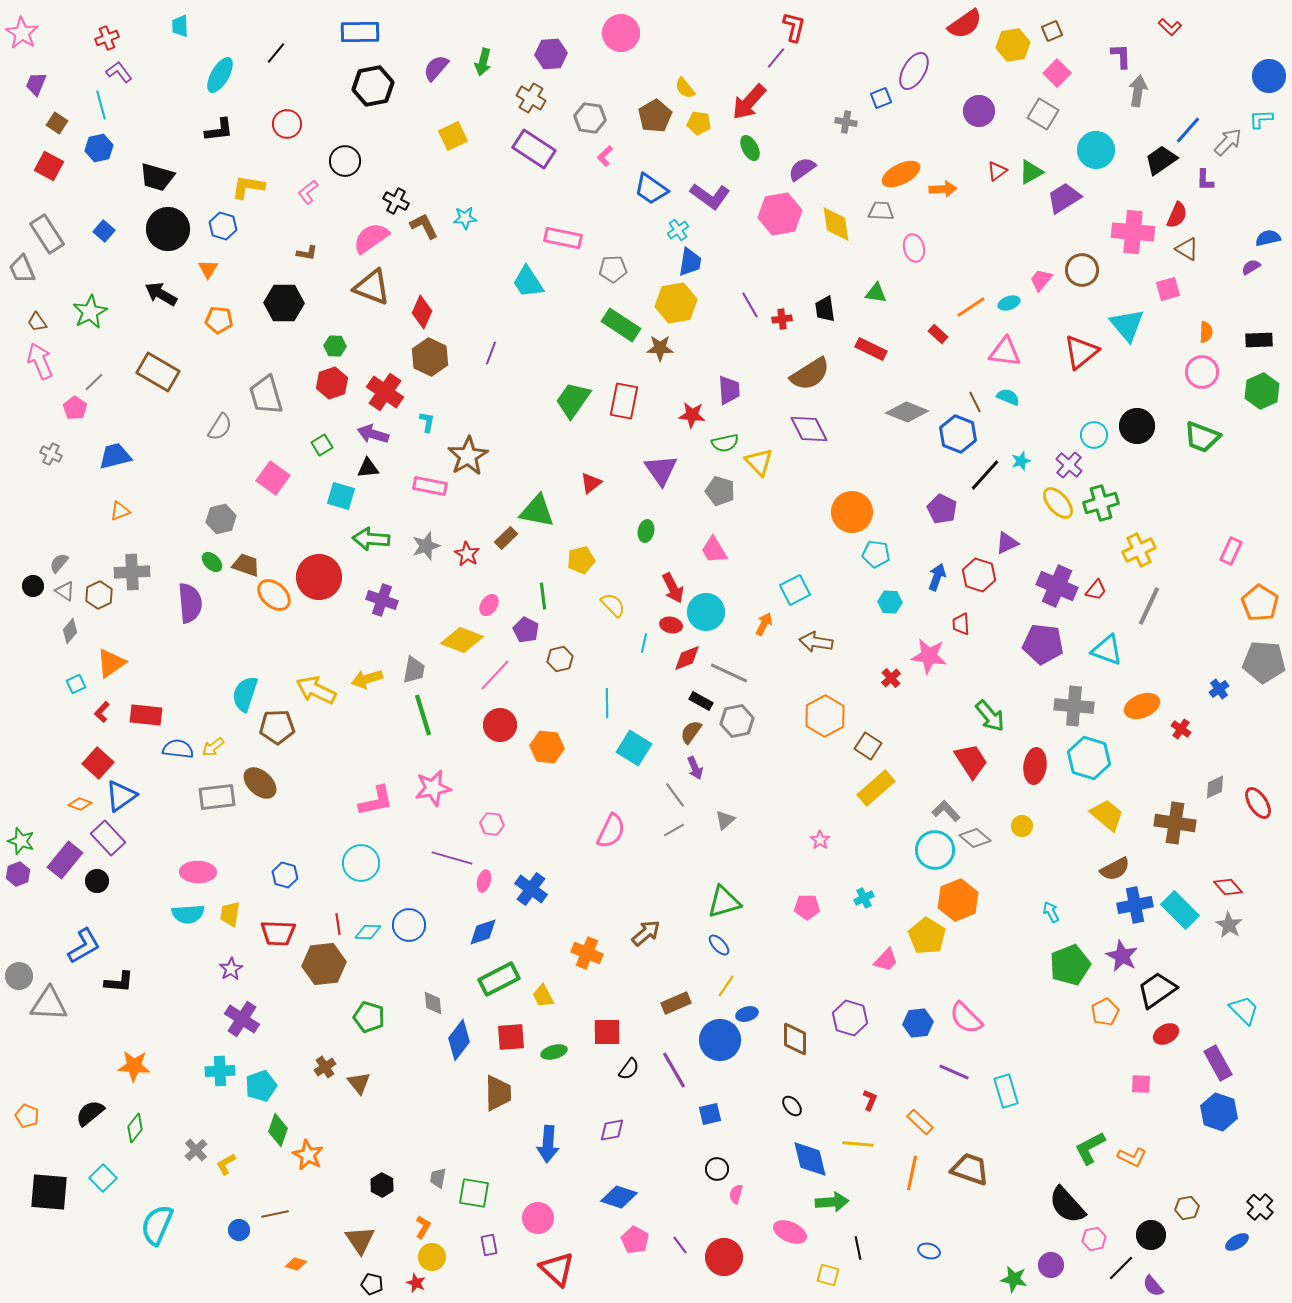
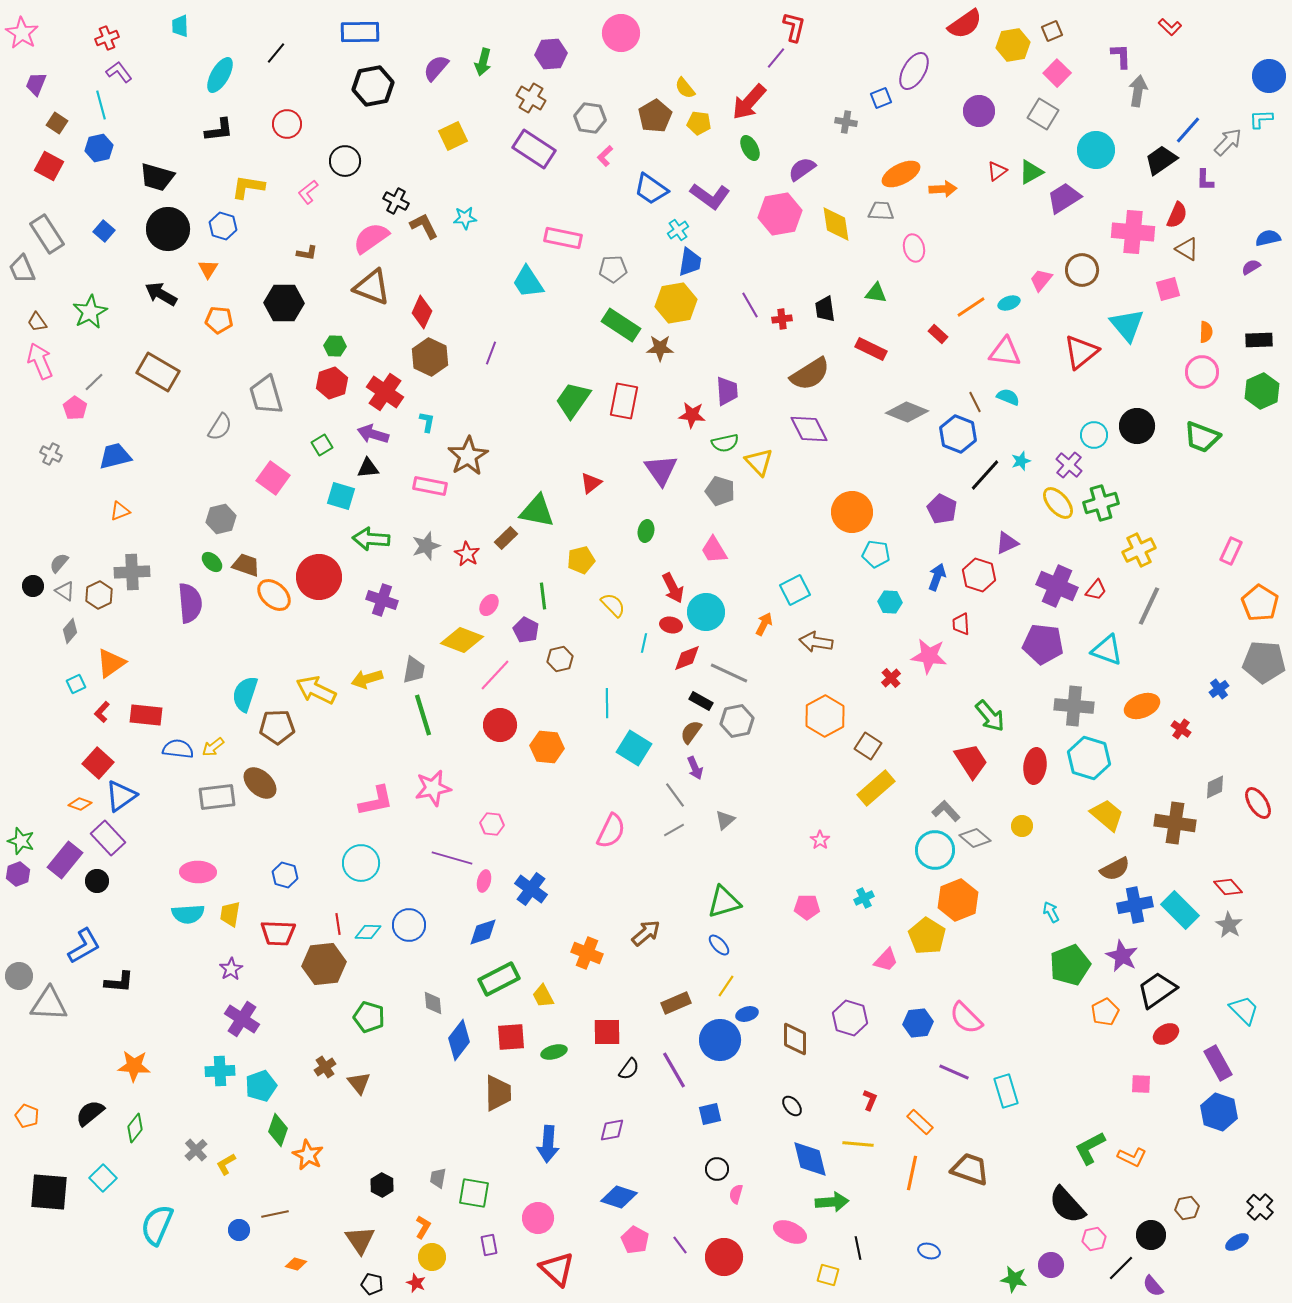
purple trapezoid at (729, 390): moved 2 px left, 1 px down
